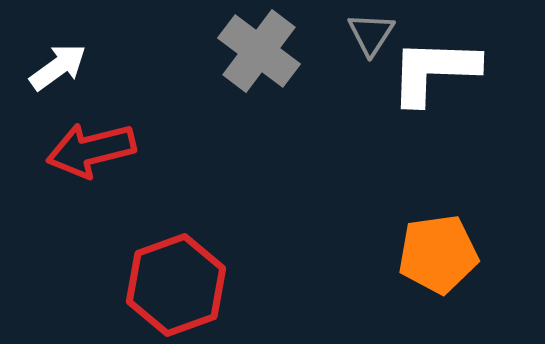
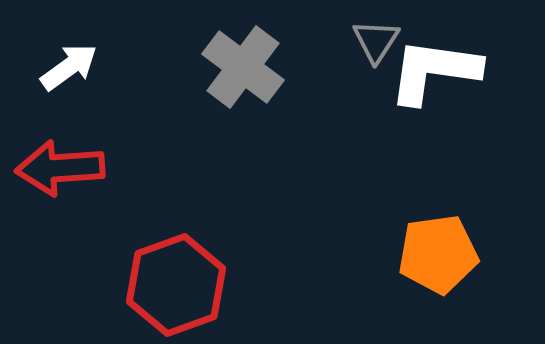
gray triangle: moved 5 px right, 7 px down
gray cross: moved 16 px left, 16 px down
white arrow: moved 11 px right
white L-shape: rotated 6 degrees clockwise
red arrow: moved 31 px left, 18 px down; rotated 10 degrees clockwise
